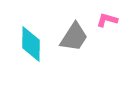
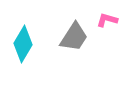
cyan diamond: moved 8 px left; rotated 30 degrees clockwise
